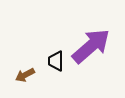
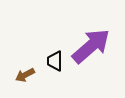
black trapezoid: moved 1 px left
